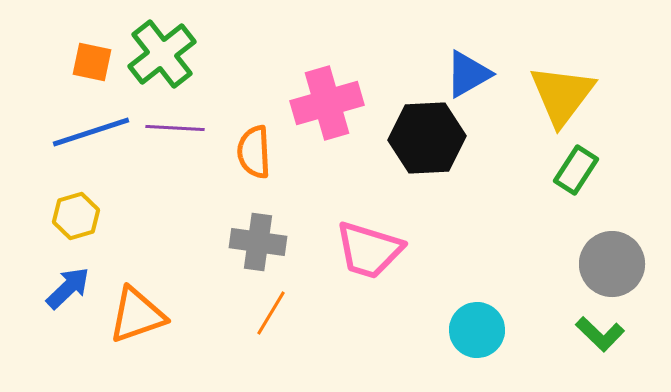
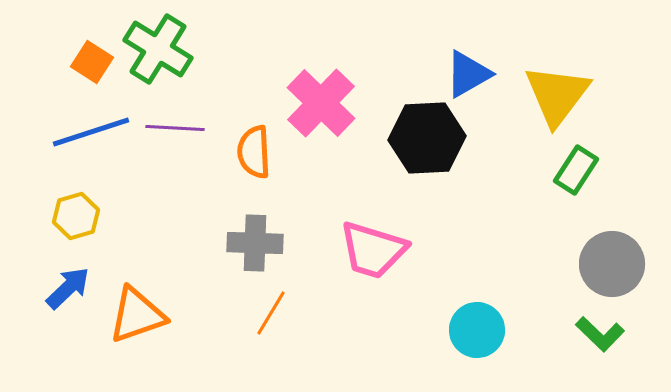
green cross: moved 4 px left, 5 px up; rotated 20 degrees counterclockwise
orange square: rotated 21 degrees clockwise
yellow triangle: moved 5 px left
pink cross: moved 6 px left; rotated 30 degrees counterclockwise
gray cross: moved 3 px left, 1 px down; rotated 6 degrees counterclockwise
pink trapezoid: moved 4 px right
